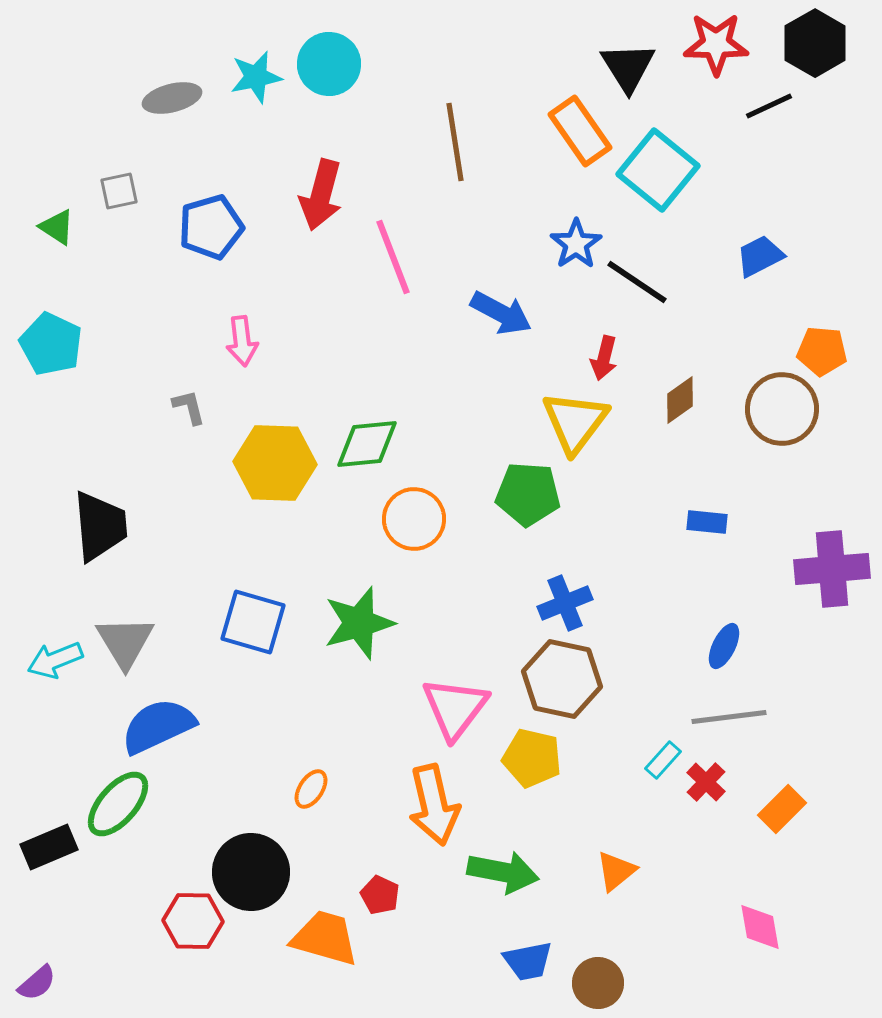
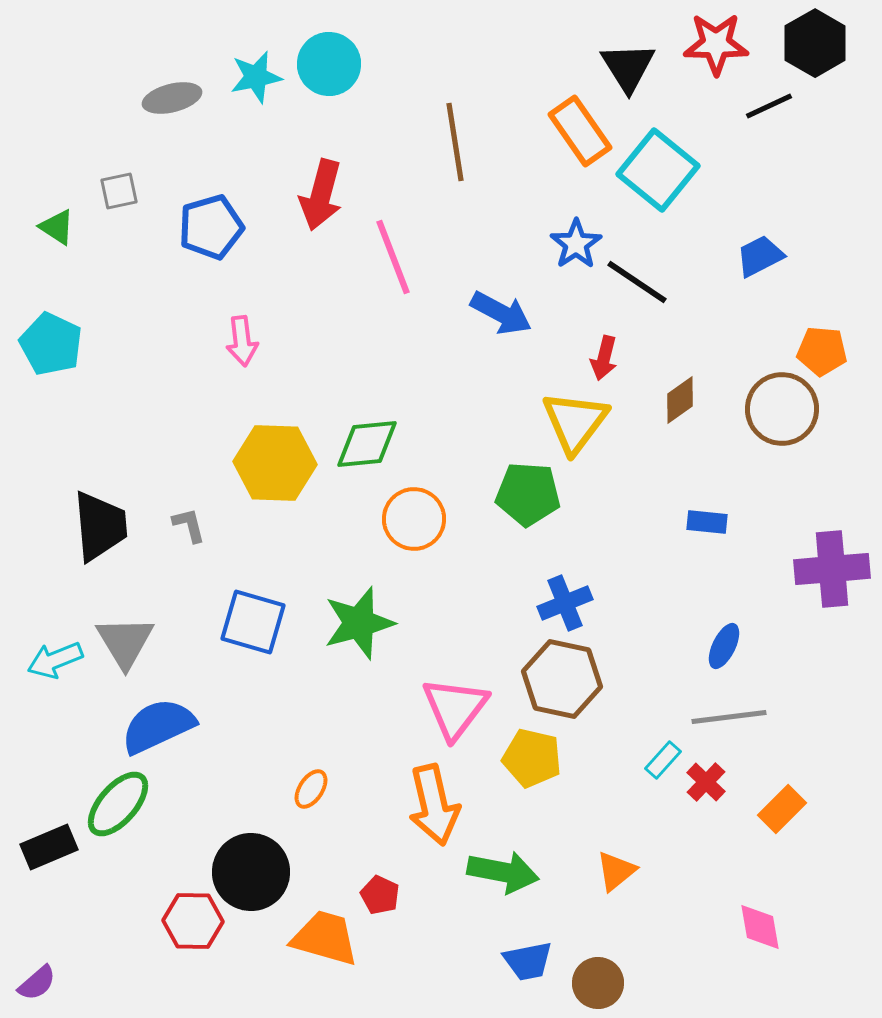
gray L-shape at (189, 407): moved 118 px down
